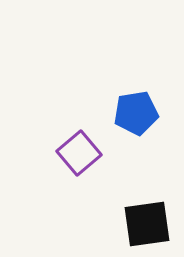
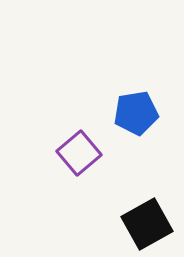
black square: rotated 21 degrees counterclockwise
